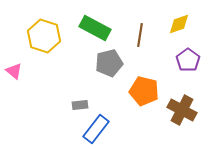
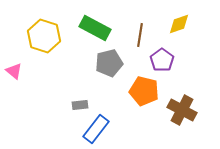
purple pentagon: moved 26 px left
